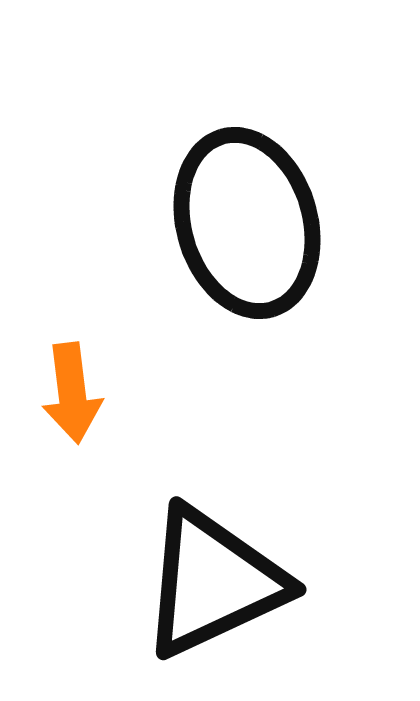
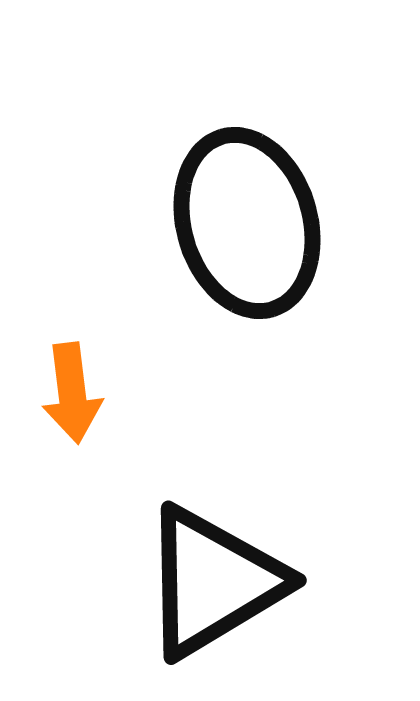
black triangle: rotated 6 degrees counterclockwise
